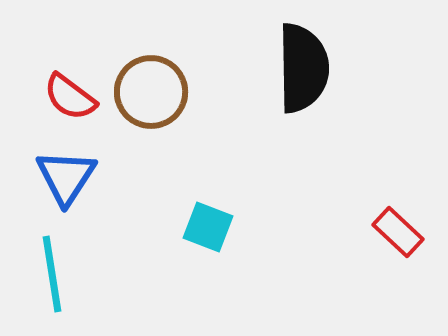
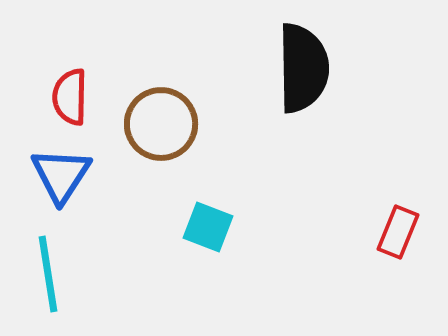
brown circle: moved 10 px right, 32 px down
red semicircle: rotated 54 degrees clockwise
blue triangle: moved 5 px left, 2 px up
red rectangle: rotated 69 degrees clockwise
cyan line: moved 4 px left
